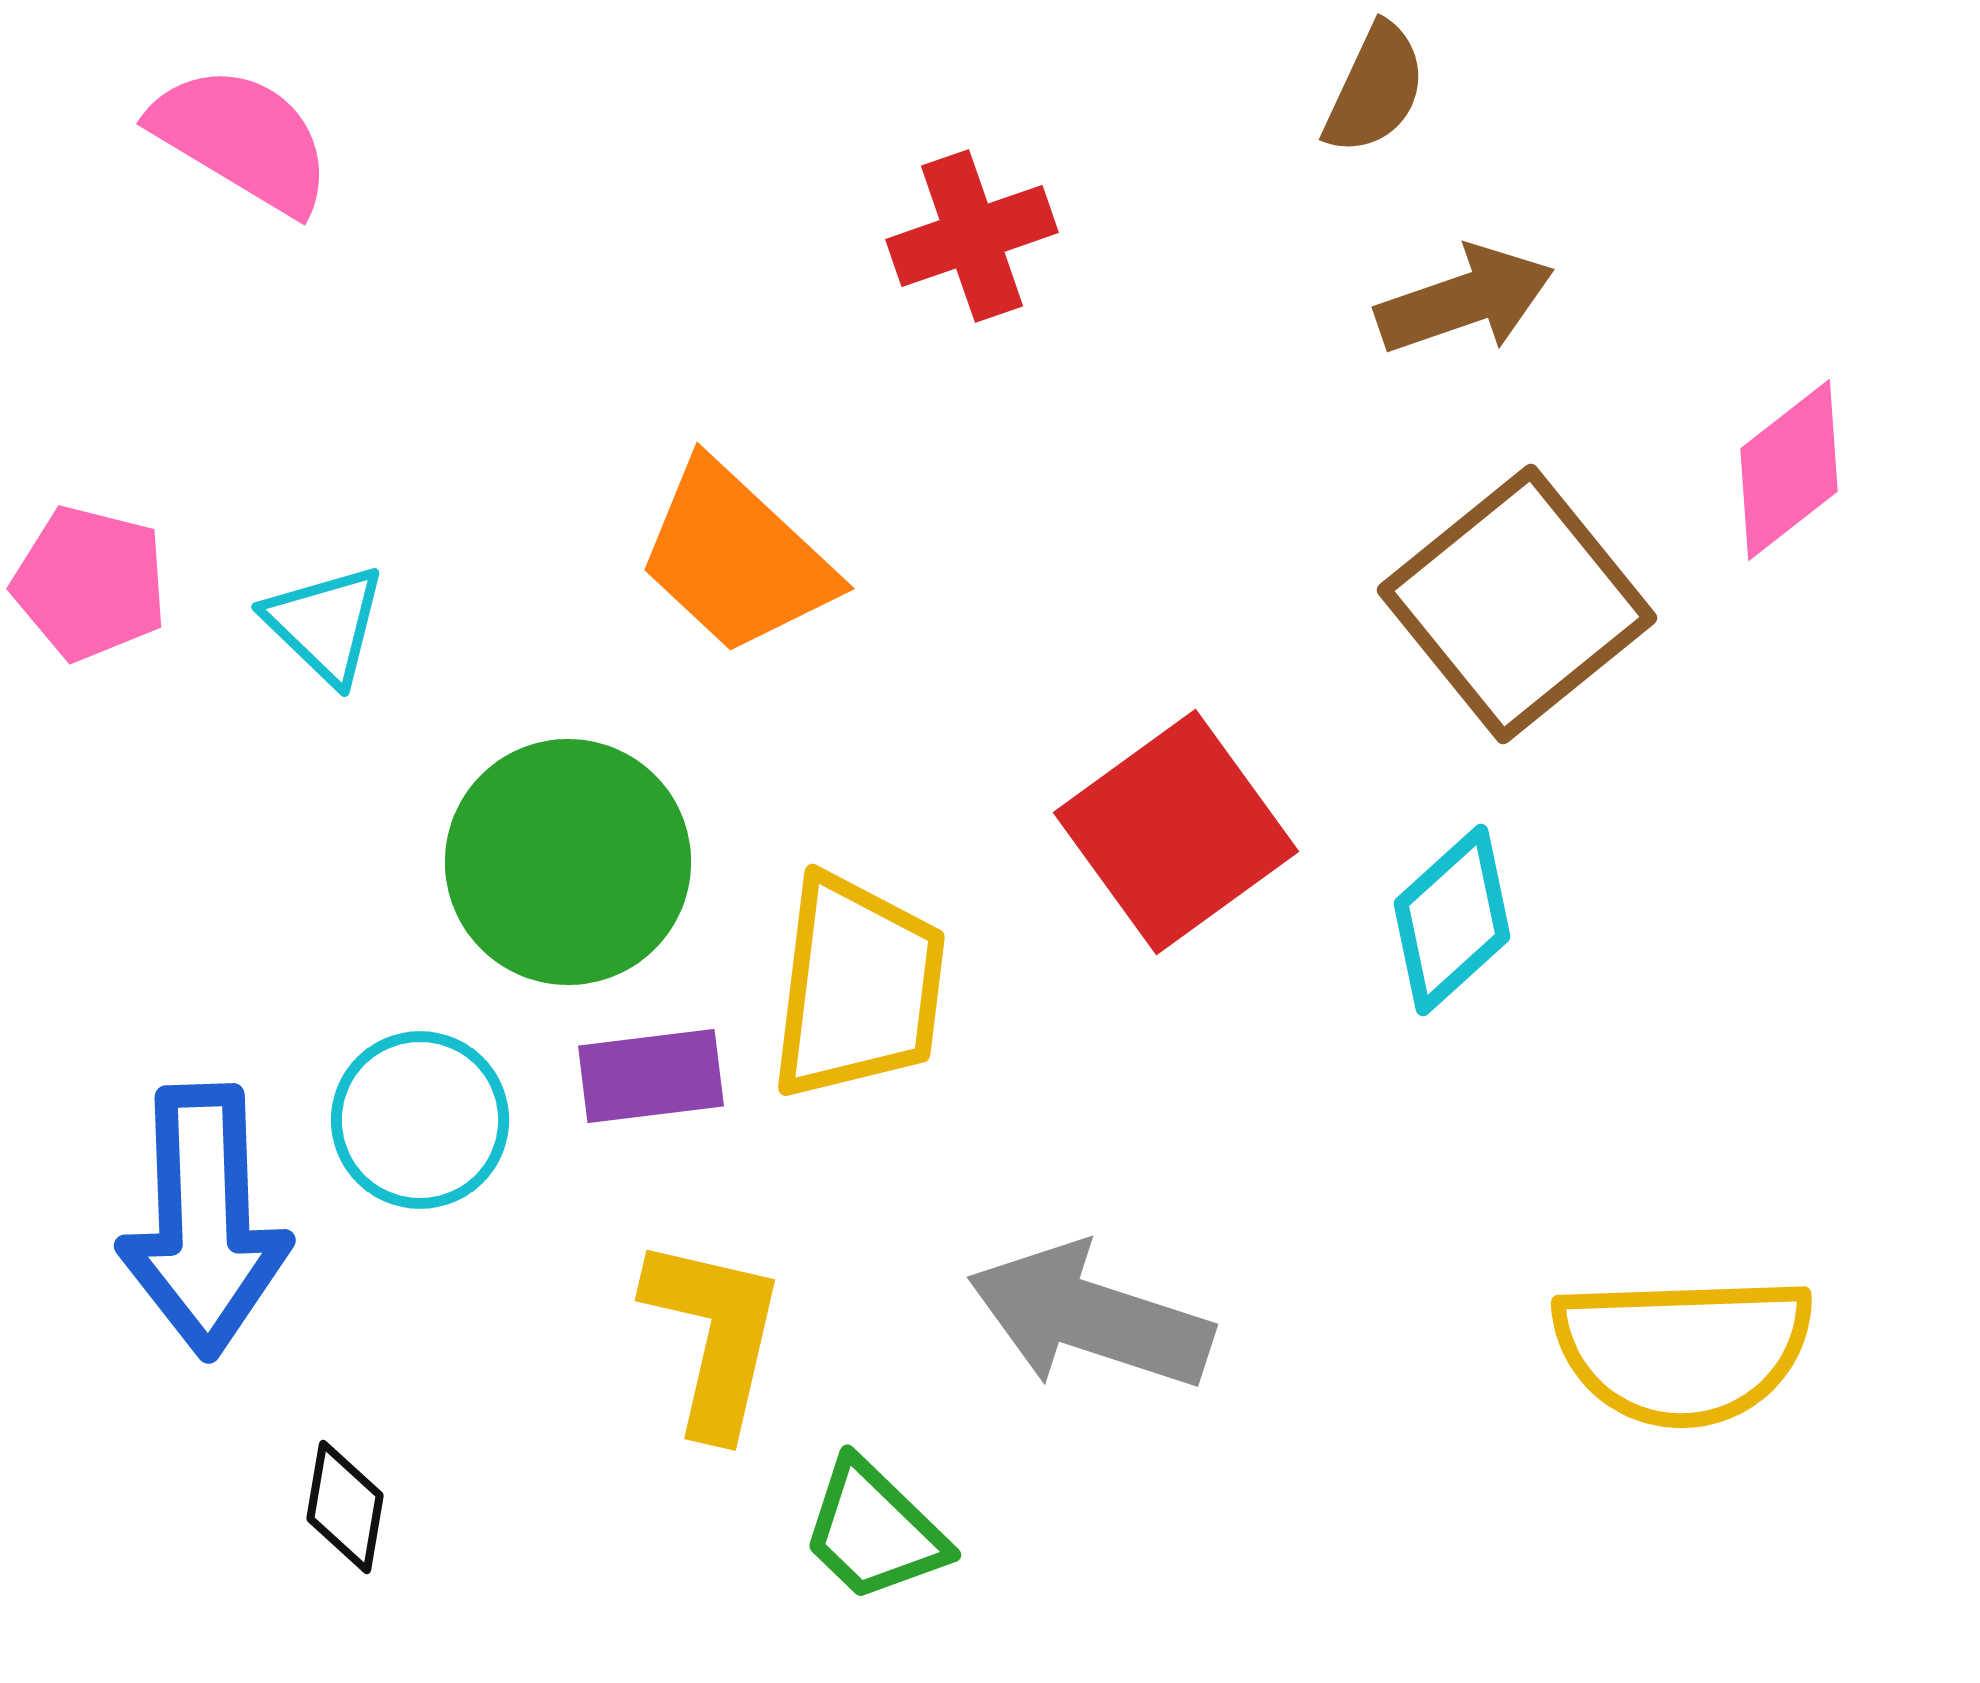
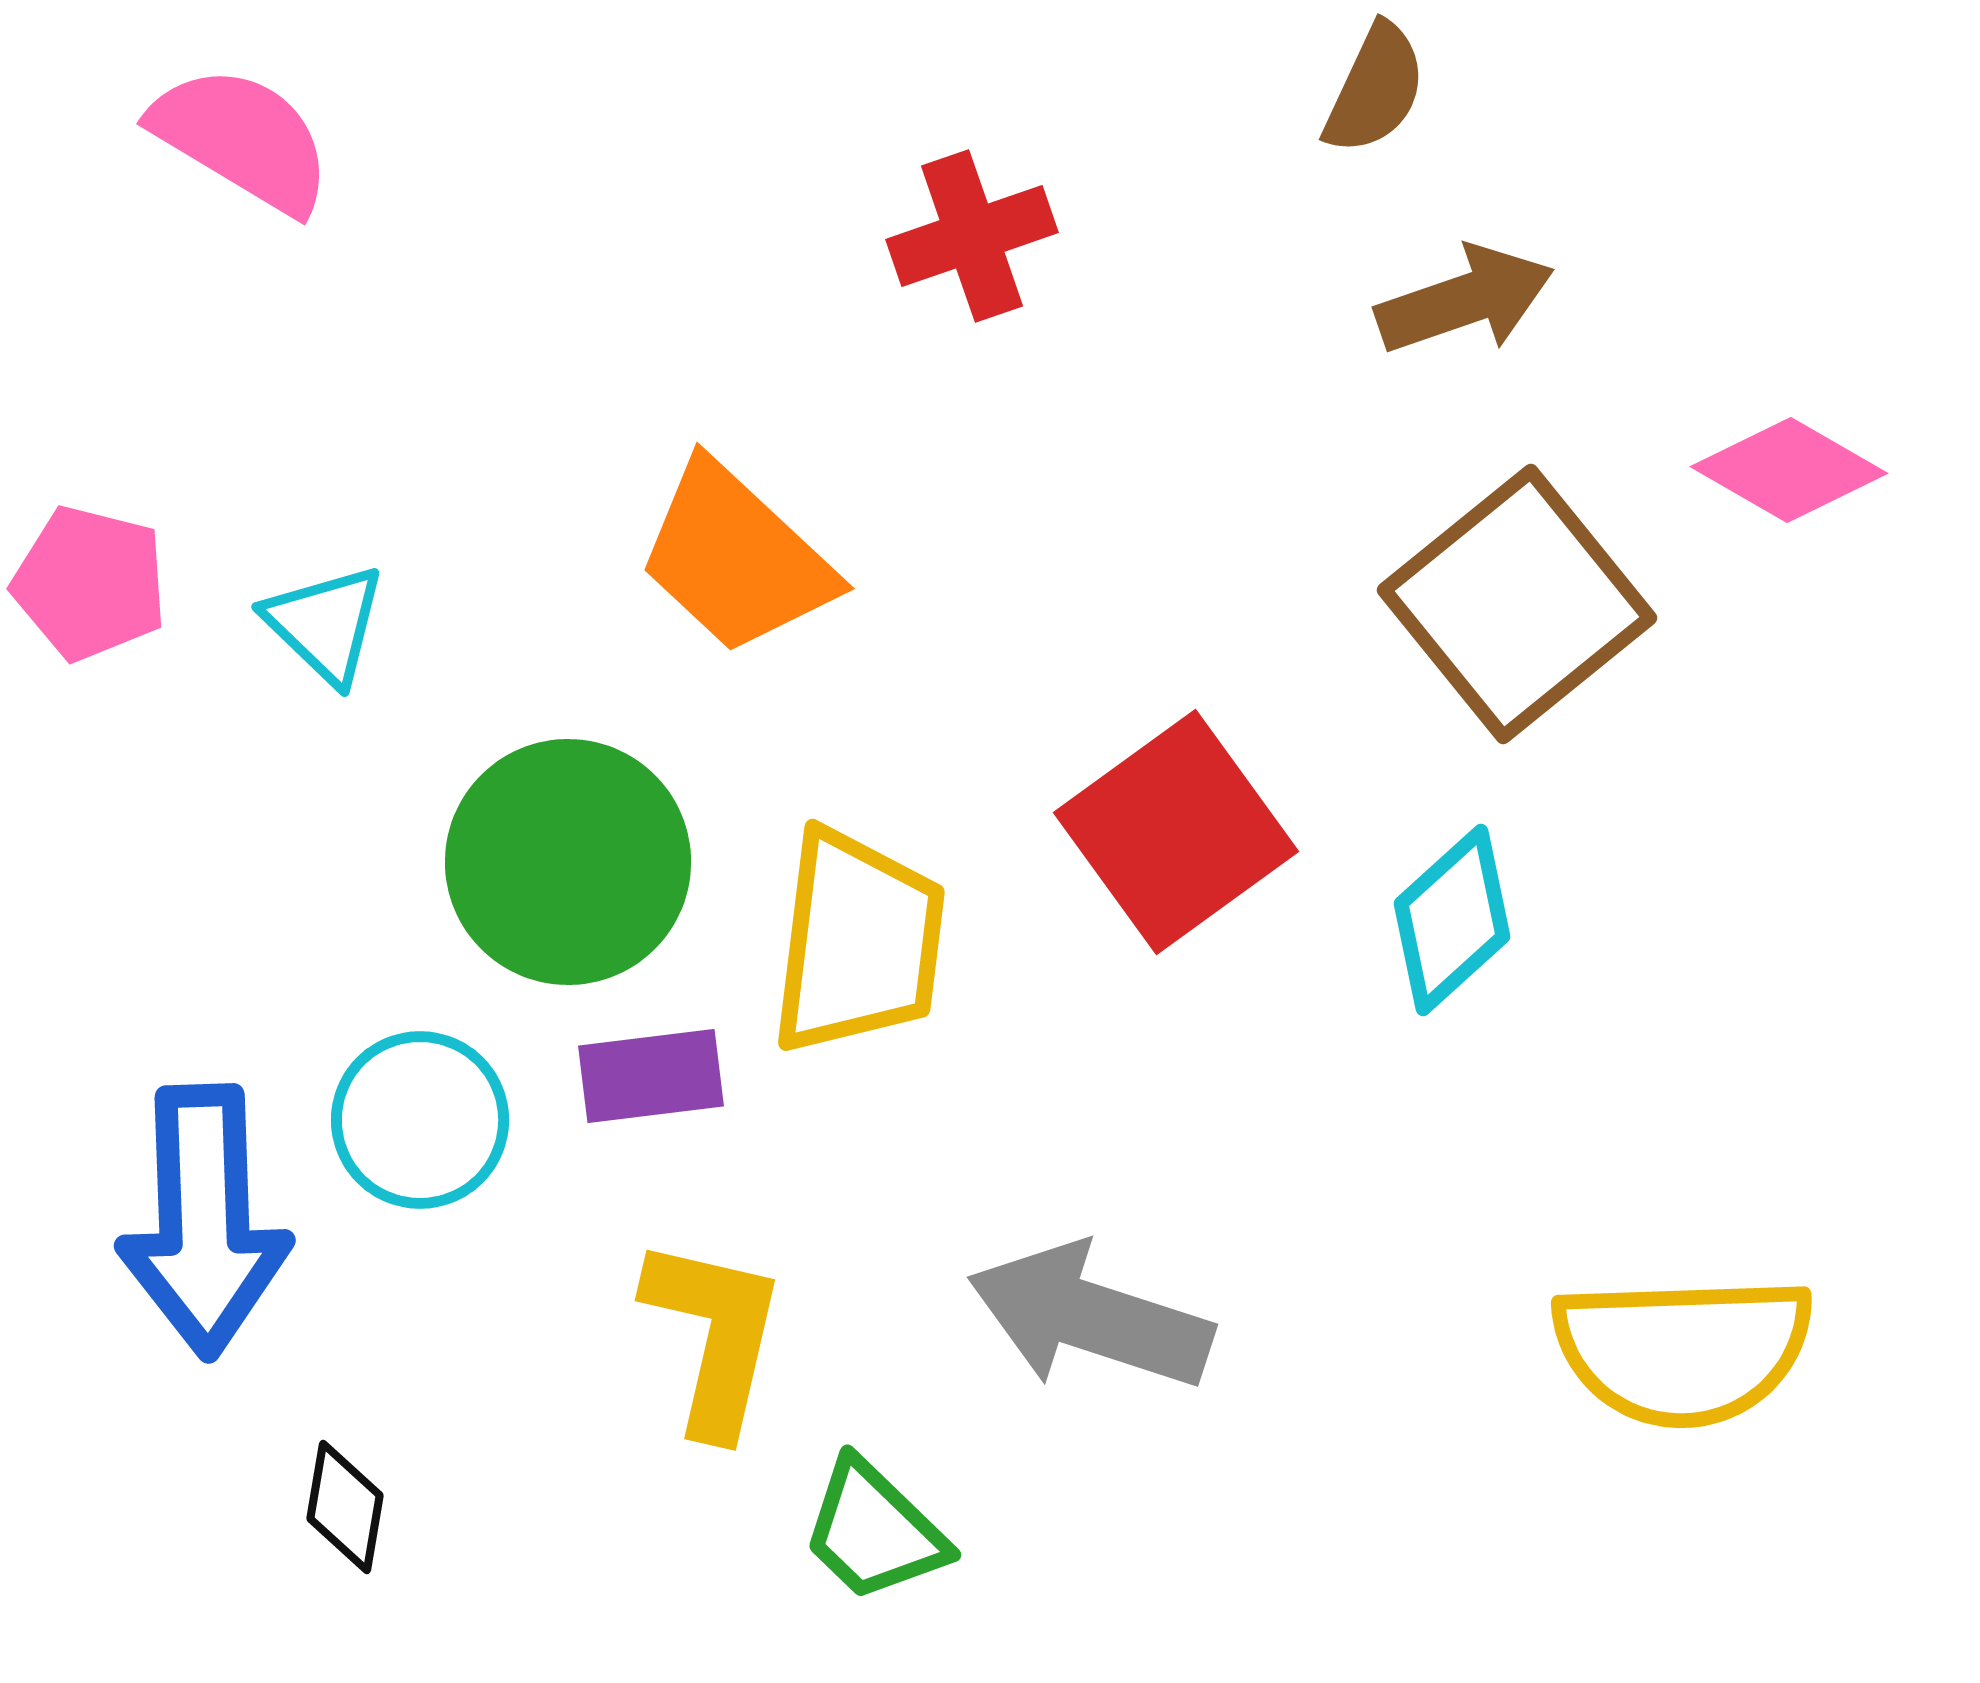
pink diamond: rotated 68 degrees clockwise
yellow trapezoid: moved 45 px up
